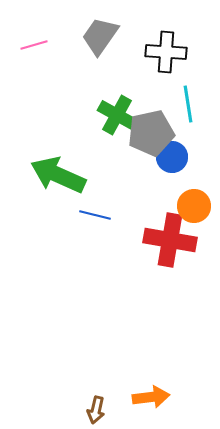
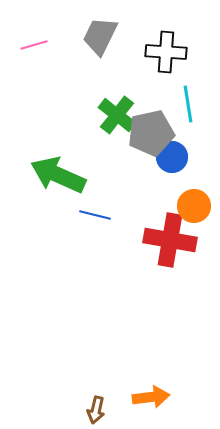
gray trapezoid: rotated 9 degrees counterclockwise
green cross: rotated 9 degrees clockwise
